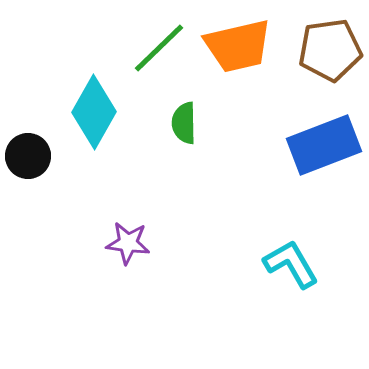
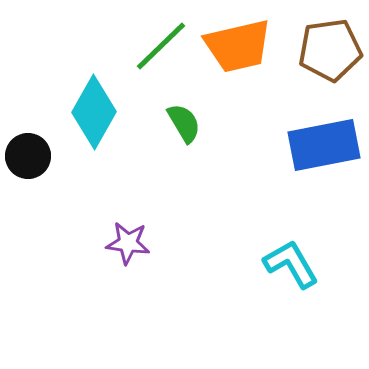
green line: moved 2 px right, 2 px up
green semicircle: rotated 150 degrees clockwise
blue rectangle: rotated 10 degrees clockwise
